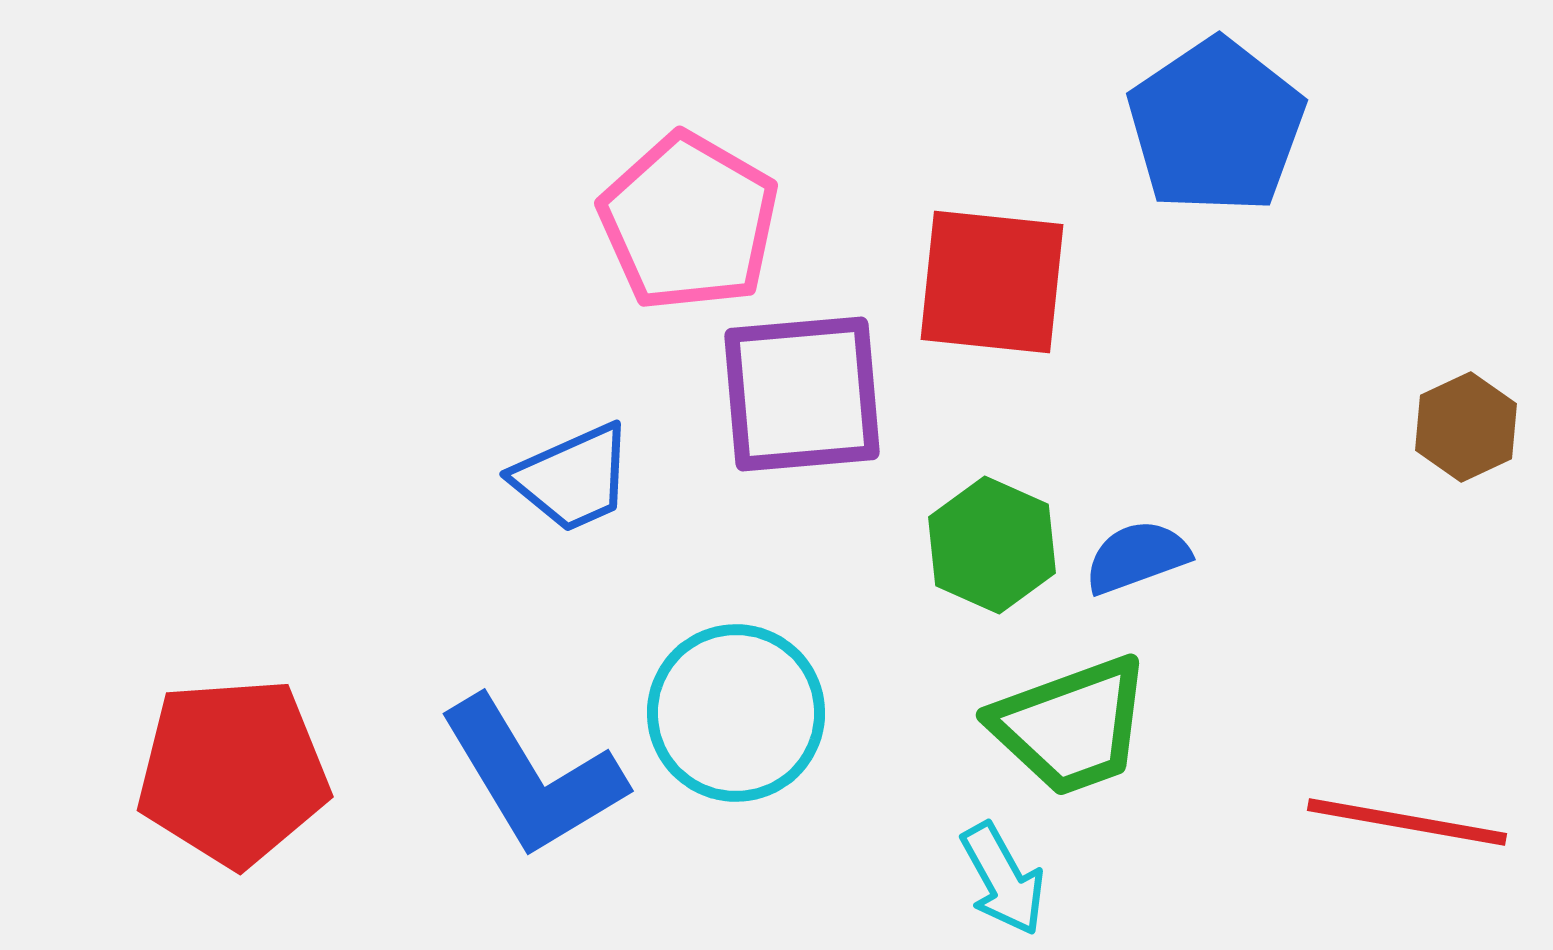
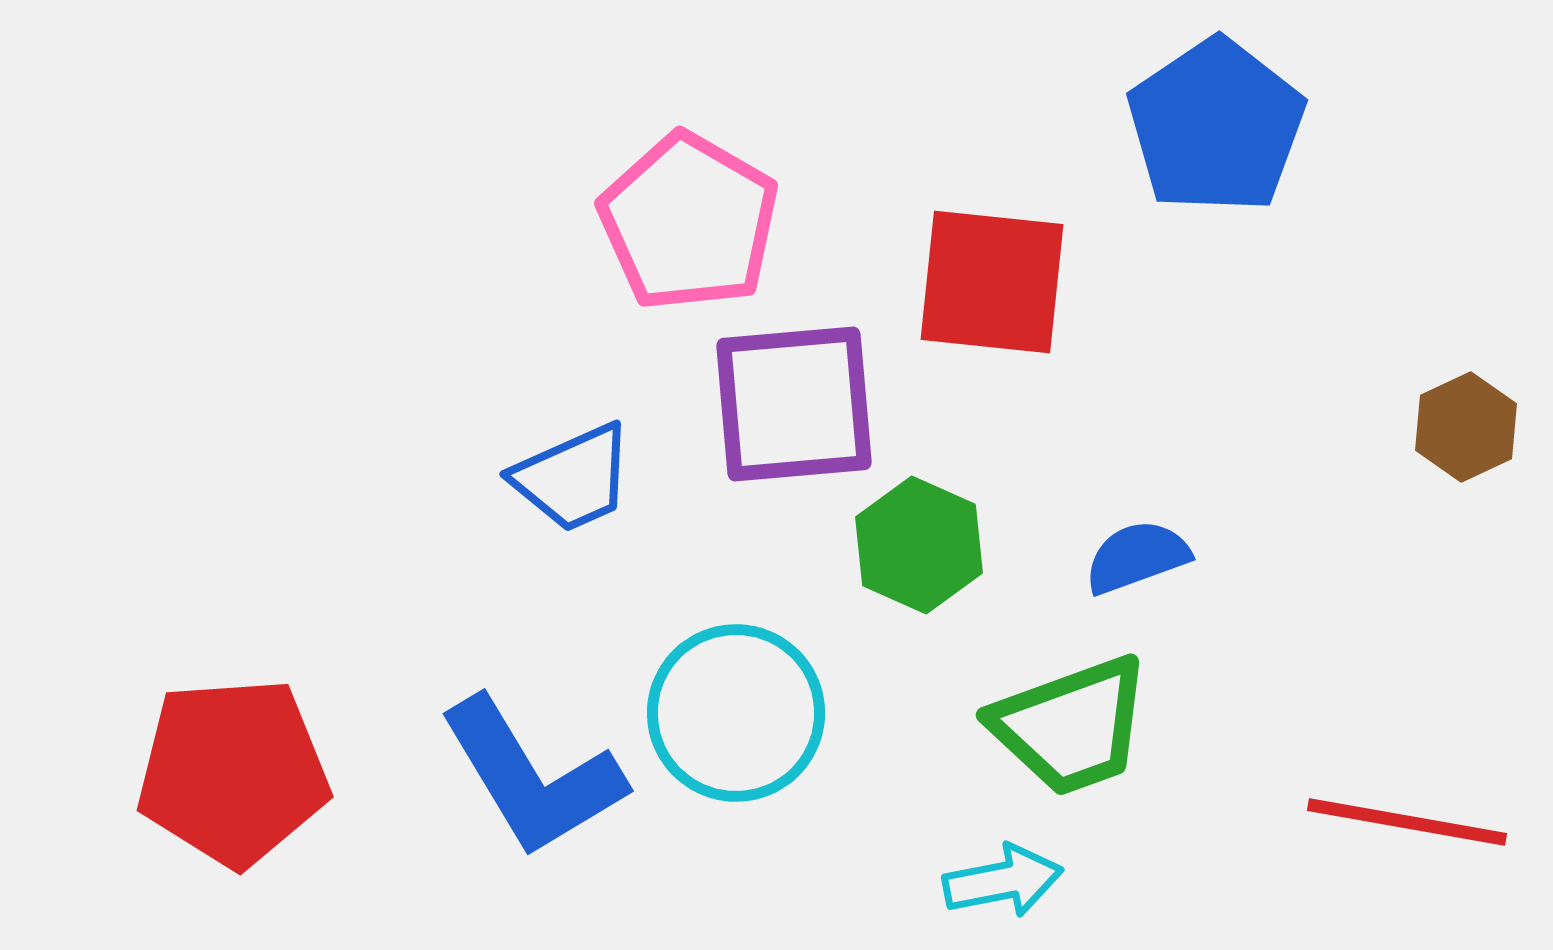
purple square: moved 8 px left, 10 px down
green hexagon: moved 73 px left
cyan arrow: moved 2 px down; rotated 72 degrees counterclockwise
